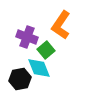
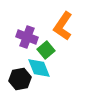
orange L-shape: moved 2 px right, 1 px down
